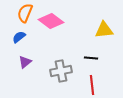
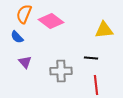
orange semicircle: moved 1 px left, 1 px down
blue semicircle: moved 2 px left; rotated 96 degrees counterclockwise
purple triangle: rotated 32 degrees counterclockwise
gray cross: rotated 10 degrees clockwise
red line: moved 4 px right
